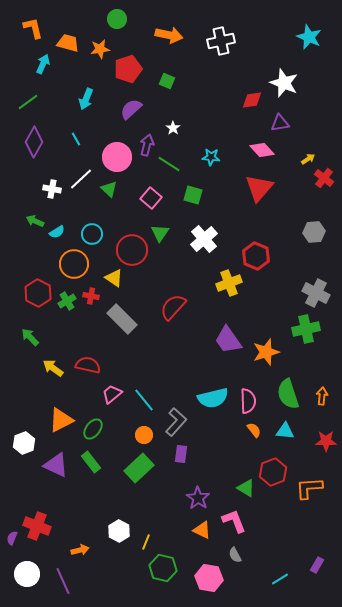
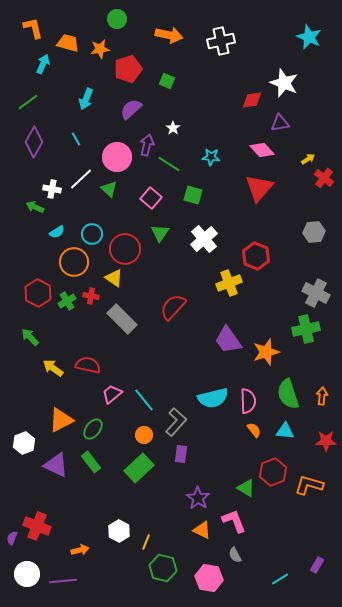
green arrow at (35, 221): moved 14 px up
red circle at (132, 250): moved 7 px left, 1 px up
orange circle at (74, 264): moved 2 px up
orange L-shape at (309, 488): moved 3 px up; rotated 20 degrees clockwise
purple line at (63, 581): rotated 72 degrees counterclockwise
